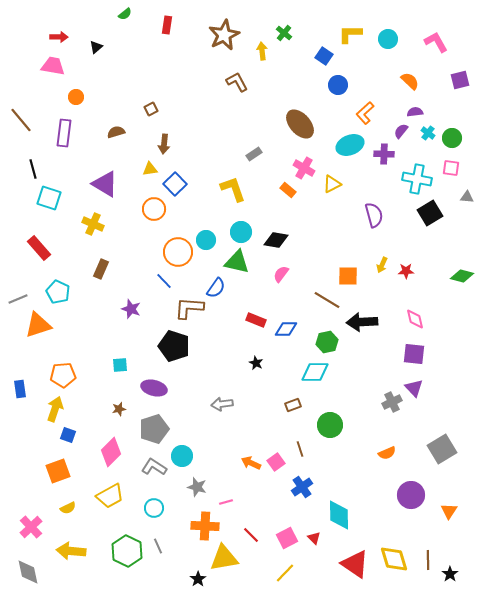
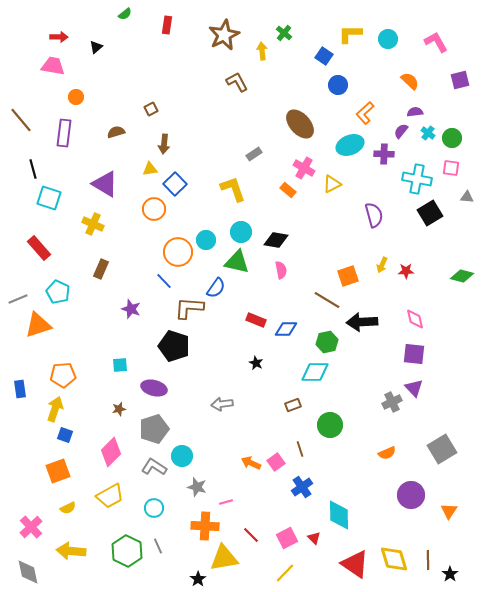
pink semicircle at (281, 274): moved 4 px up; rotated 132 degrees clockwise
orange square at (348, 276): rotated 20 degrees counterclockwise
blue square at (68, 435): moved 3 px left
